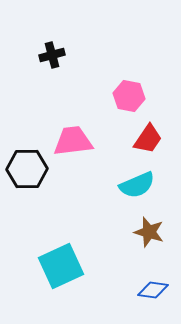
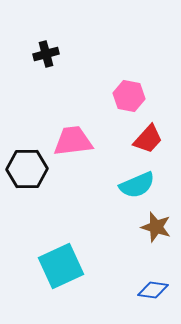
black cross: moved 6 px left, 1 px up
red trapezoid: rotated 8 degrees clockwise
brown star: moved 7 px right, 5 px up
